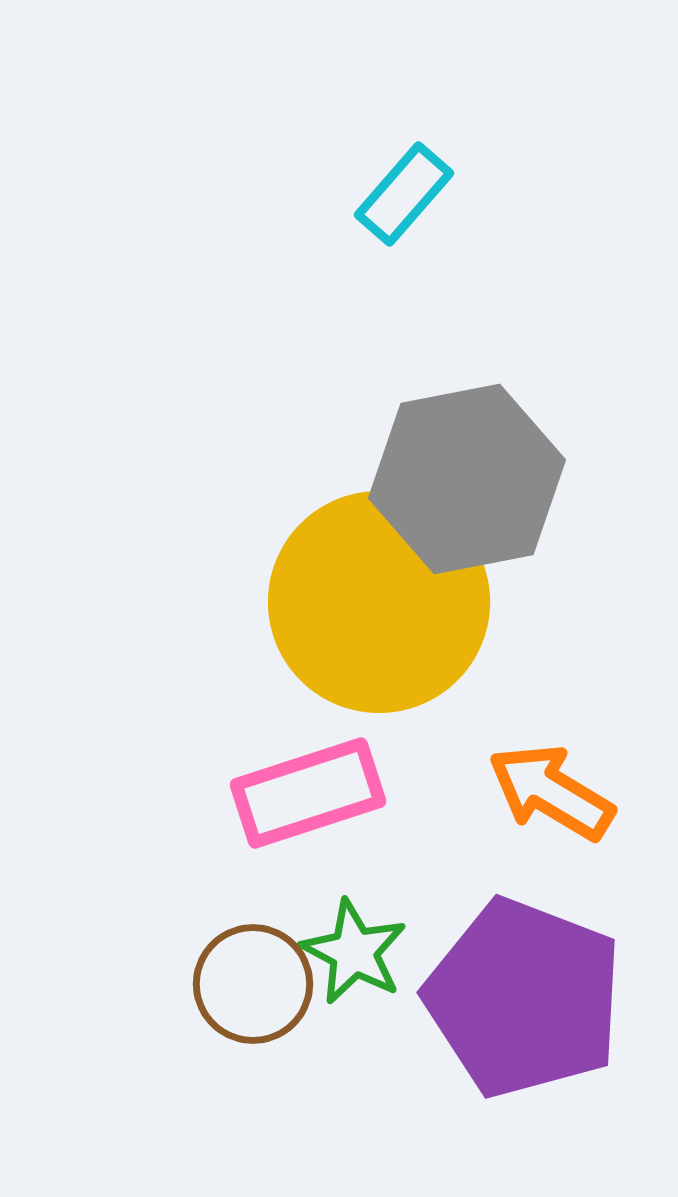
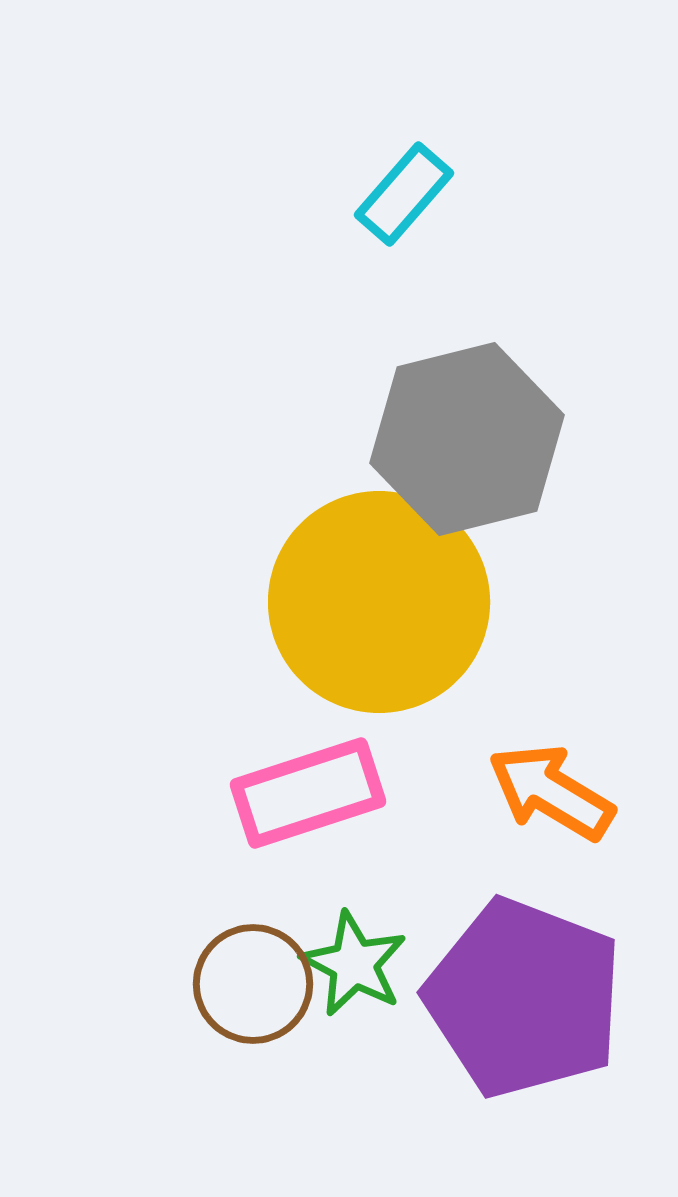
gray hexagon: moved 40 px up; rotated 3 degrees counterclockwise
green star: moved 12 px down
